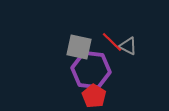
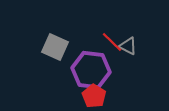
gray square: moved 24 px left; rotated 12 degrees clockwise
